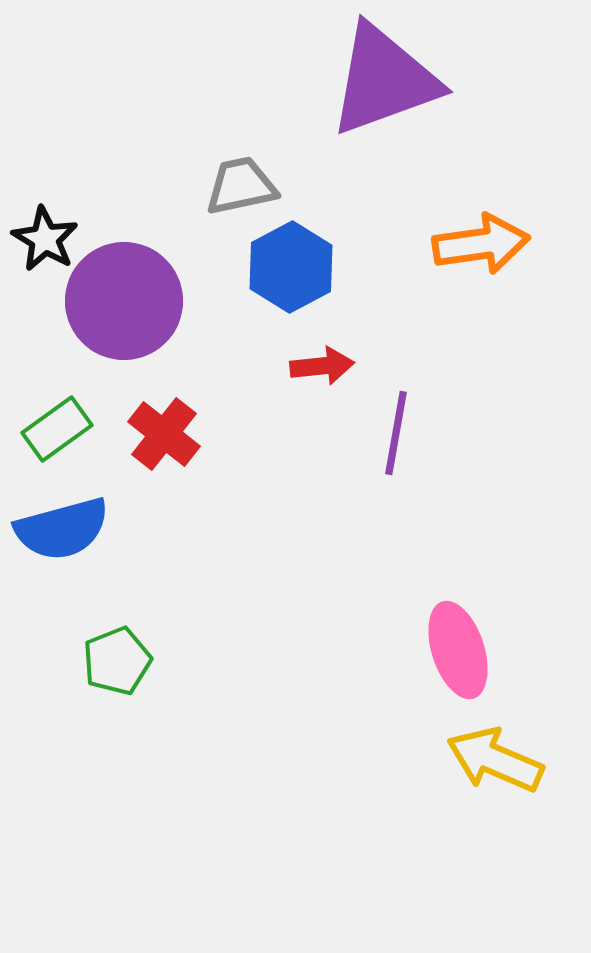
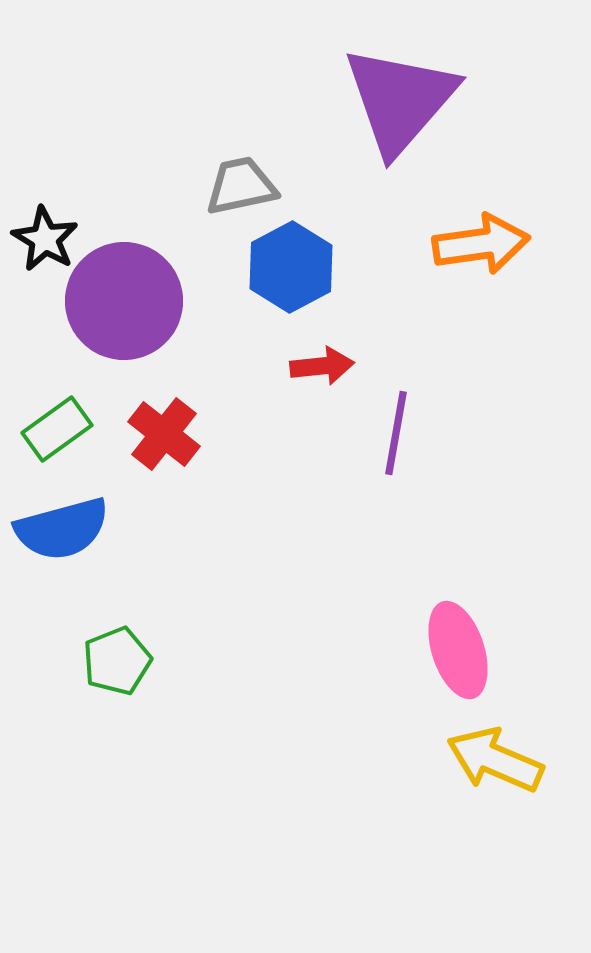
purple triangle: moved 16 px right, 20 px down; rotated 29 degrees counterclockwise
